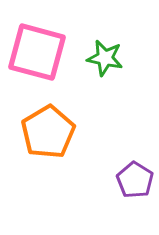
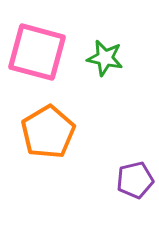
purple pentagon: rotated 27 degrees clockwise
